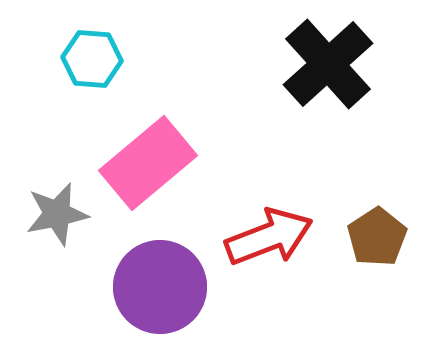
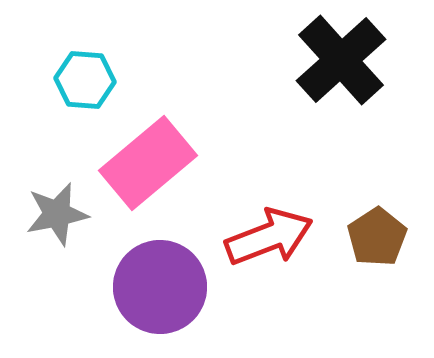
cyan hexagon: moved 7 px left, 21 px down
black cross: moved 13 px right, 4 px up
